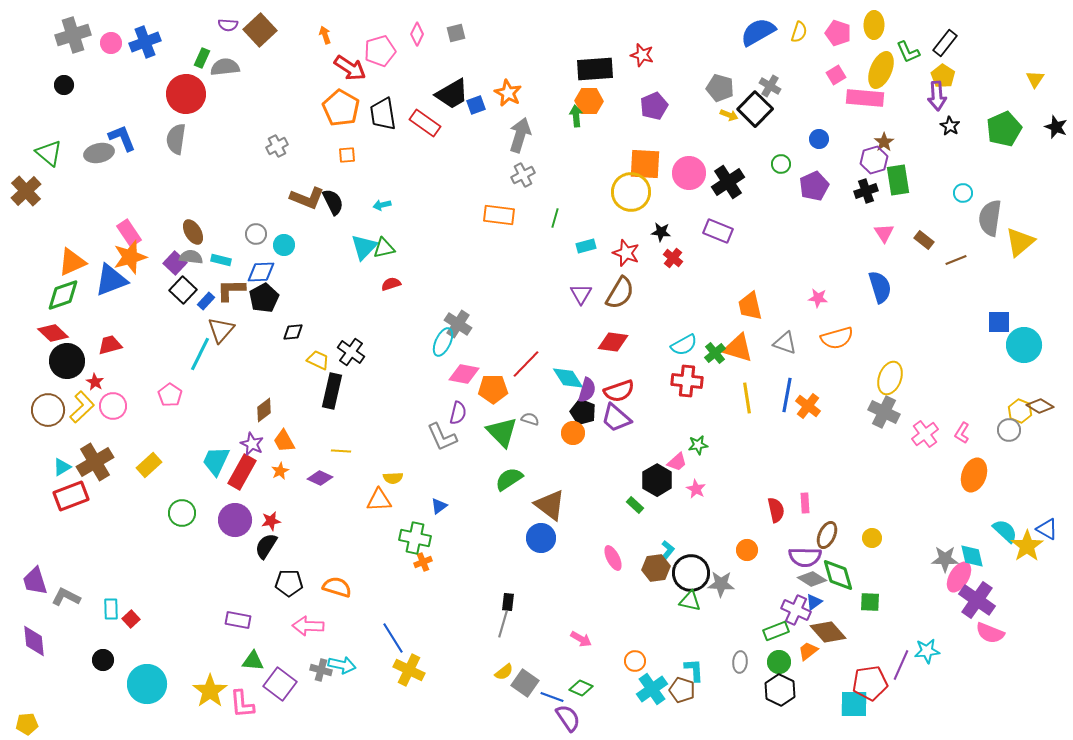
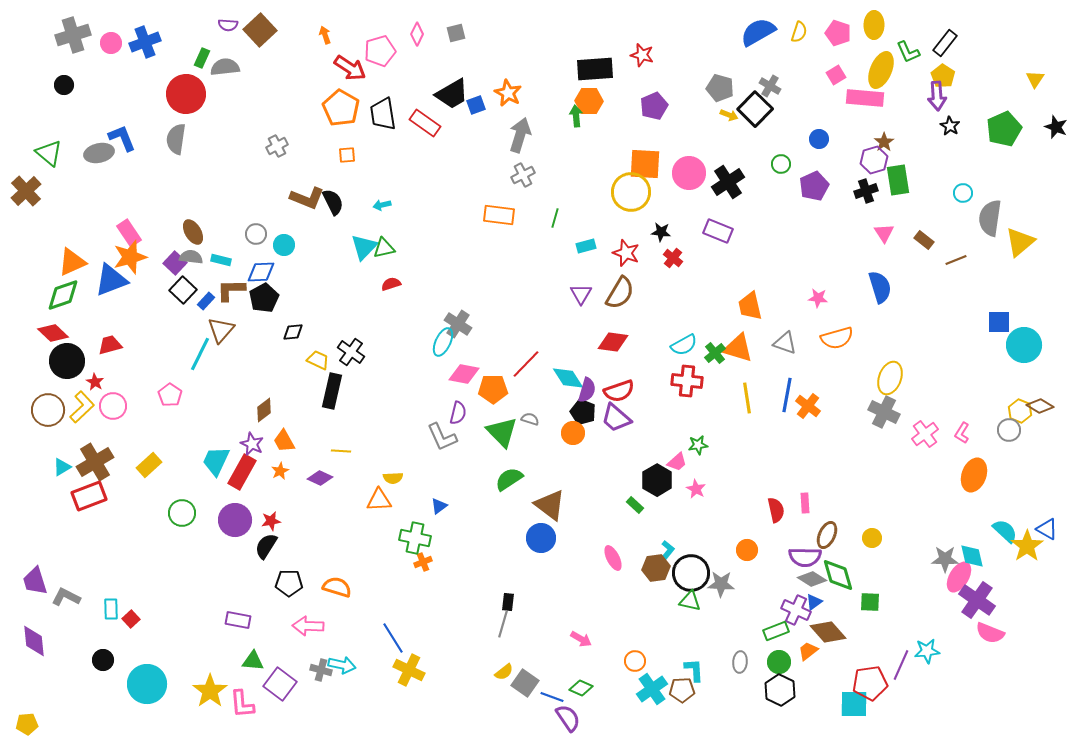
red rectangle at (71, 496): moved 18 px right
brown pentagon at (682, 690): rotated 20 degrees counterclockwise
